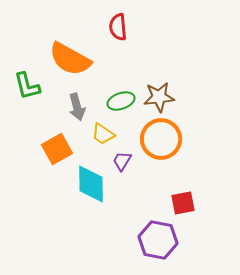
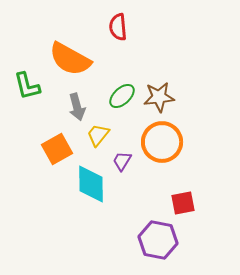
green ellipse: moved 1 px right, 5 px up; rotated 24 degrees counterclockwise
yellow trapezoid: moved 5 px left, 1 px down; rotated 95 degrees clockwise
orange circle: moved 1 px right, 3 px down
